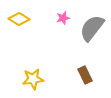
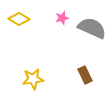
pink star: moved 1 px left
gray semicircle: rotated 76 degrees clockwise
